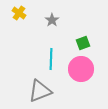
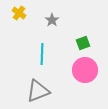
cyan line: moved 9 px left, 5 px up
pink circle: moved 4 px right, 1 px down
gray triangle: moved 2 px left
